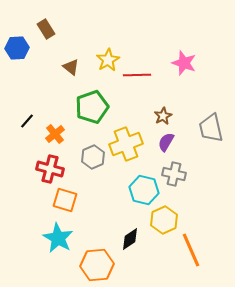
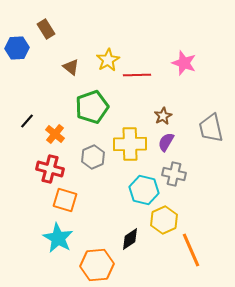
orange cross: rotated 12 degrees counterclockwise
yellow cross: moved 4 px right; rotated 20 degrees clockwise
